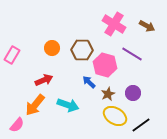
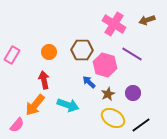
brown arrow: moved 6 px up; rotated 133 degrees clockwise
orange circle: moved 3 px left, 4 px down
red arrow: rotated 78 degrees counterclockwise
yellow ellipse: moved 2 px left, 2 px down
